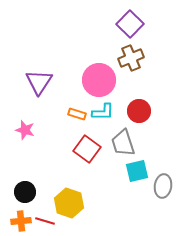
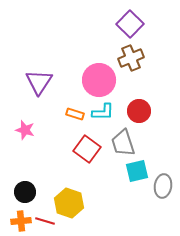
orange rectangle: moved 2 px left
